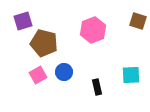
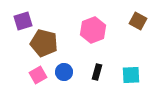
brown square: rotated 12 degrees clockwise
black rectangle: moved 15 px up; rotated 28 degrees clockwise
